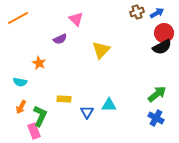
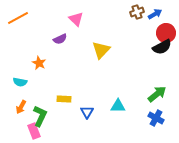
blue arrow: moved 2 px left, 1 px down
red circle: moved 2 px right
cyan triangle: moved 9 px right, 1 px down
